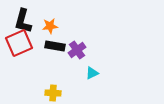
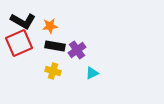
black L-shape: rotated 75 degrees counterclockwise
yellow cross: moved 22 px up; rotated 14 degrees clockwise
